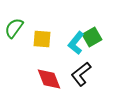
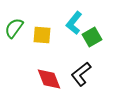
yellow square: moved 4 px up
cyan L-shape: moved 2 px left, 20 px up
